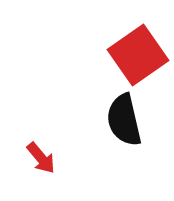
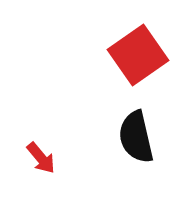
black semicircle: moved 12 px right, 17 px down
